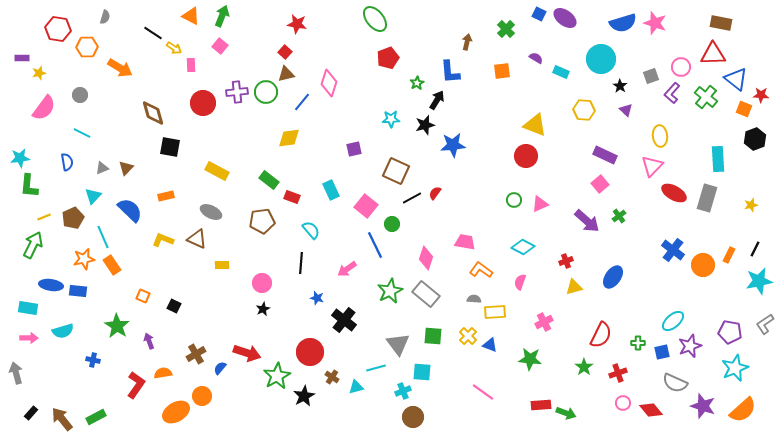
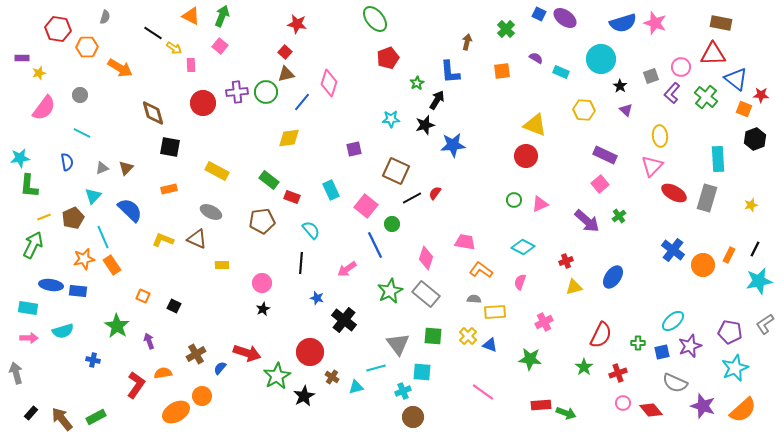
orange rectangle at (166, 196): moved 3 px right, 7 px up
